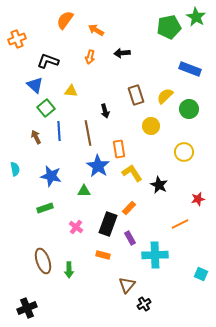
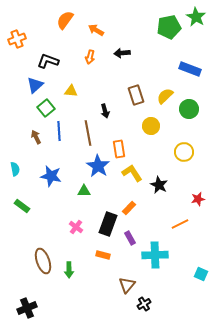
blue triangle at (35, 85): rotated 36 degrees clockwise
green rectangle at (45, 208): moved 23 px left, 2 px up; rotated 56 degrees clockwise
